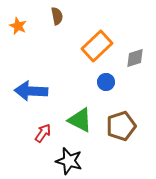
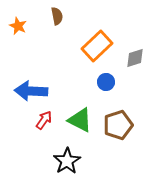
brown pentagon: moved 3 px left, 1 px up
red arrow: moved 1 px right, 13 px up
black star: moved 2 px left; rotated 24 degrees clockwise
